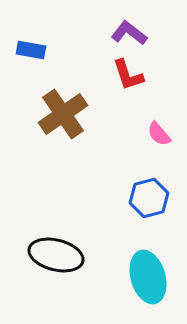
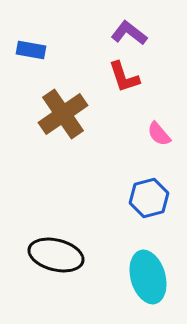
red L-shape: moved 4 px left, 2 px down
